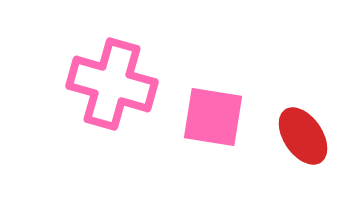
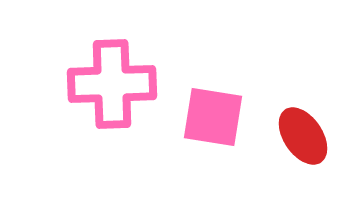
pink cross: rotated 18 degrees counterclockwise
